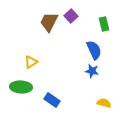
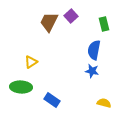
blue semicircle: rotated 144 degrees counterclockwise
